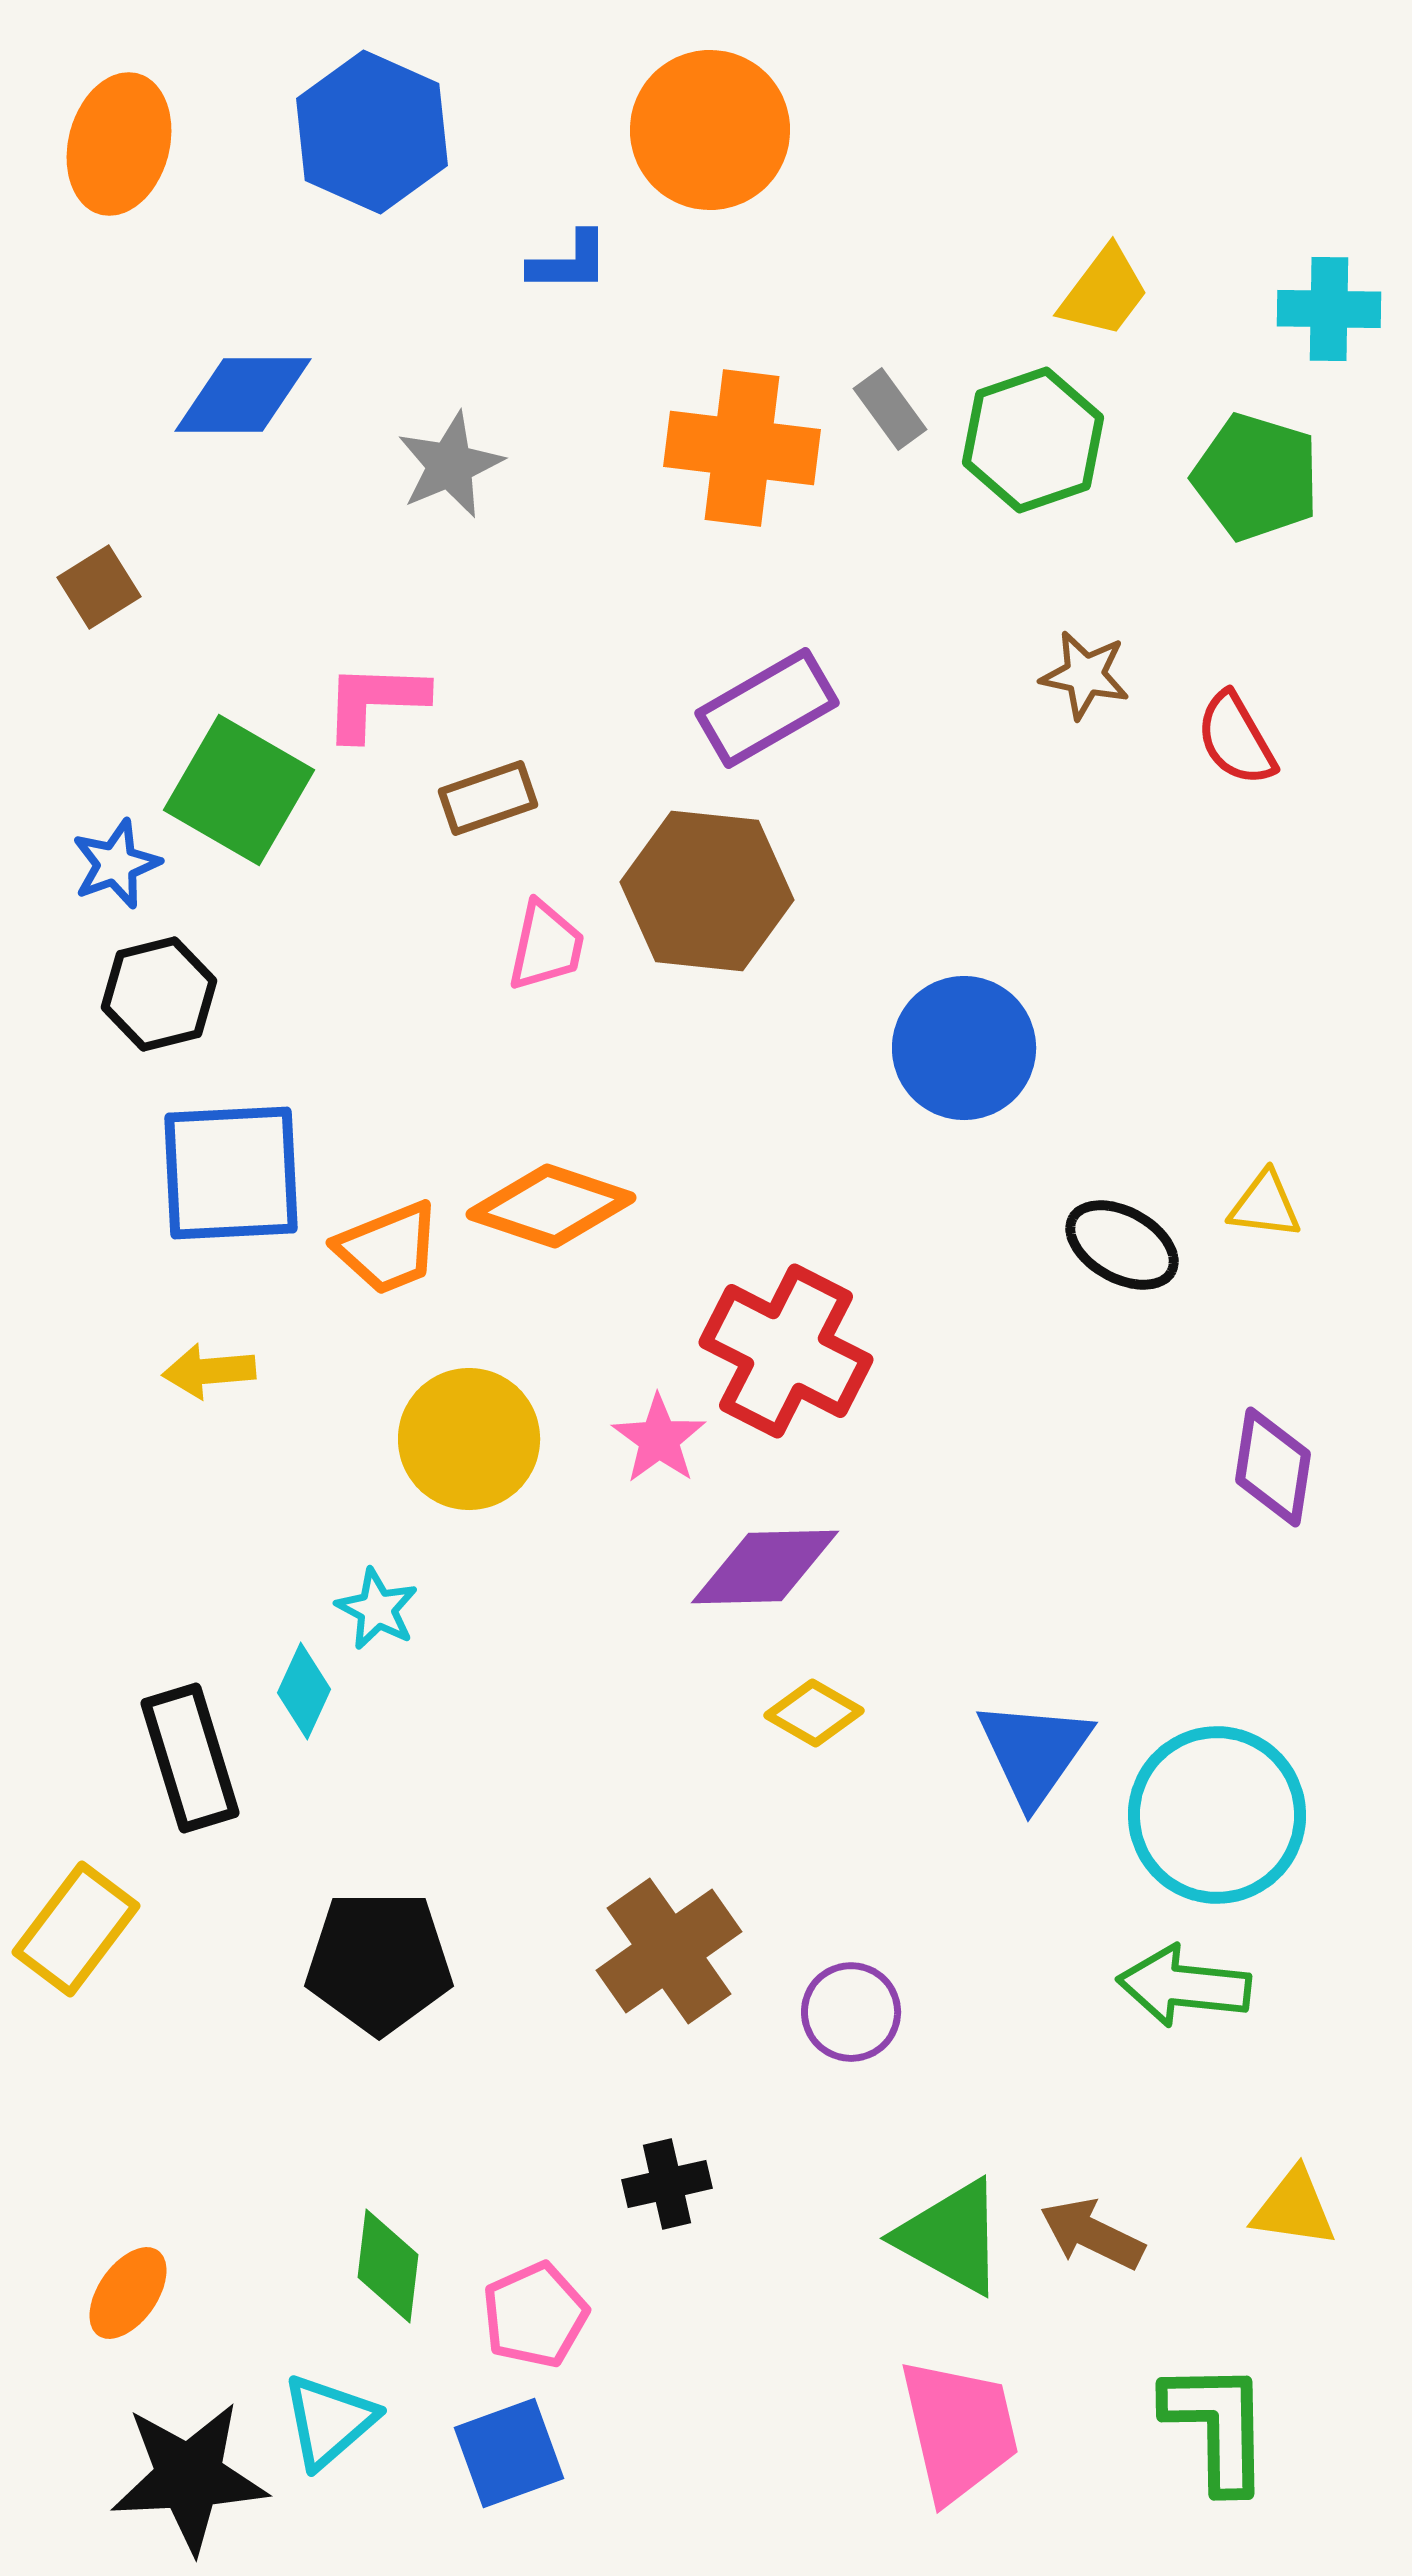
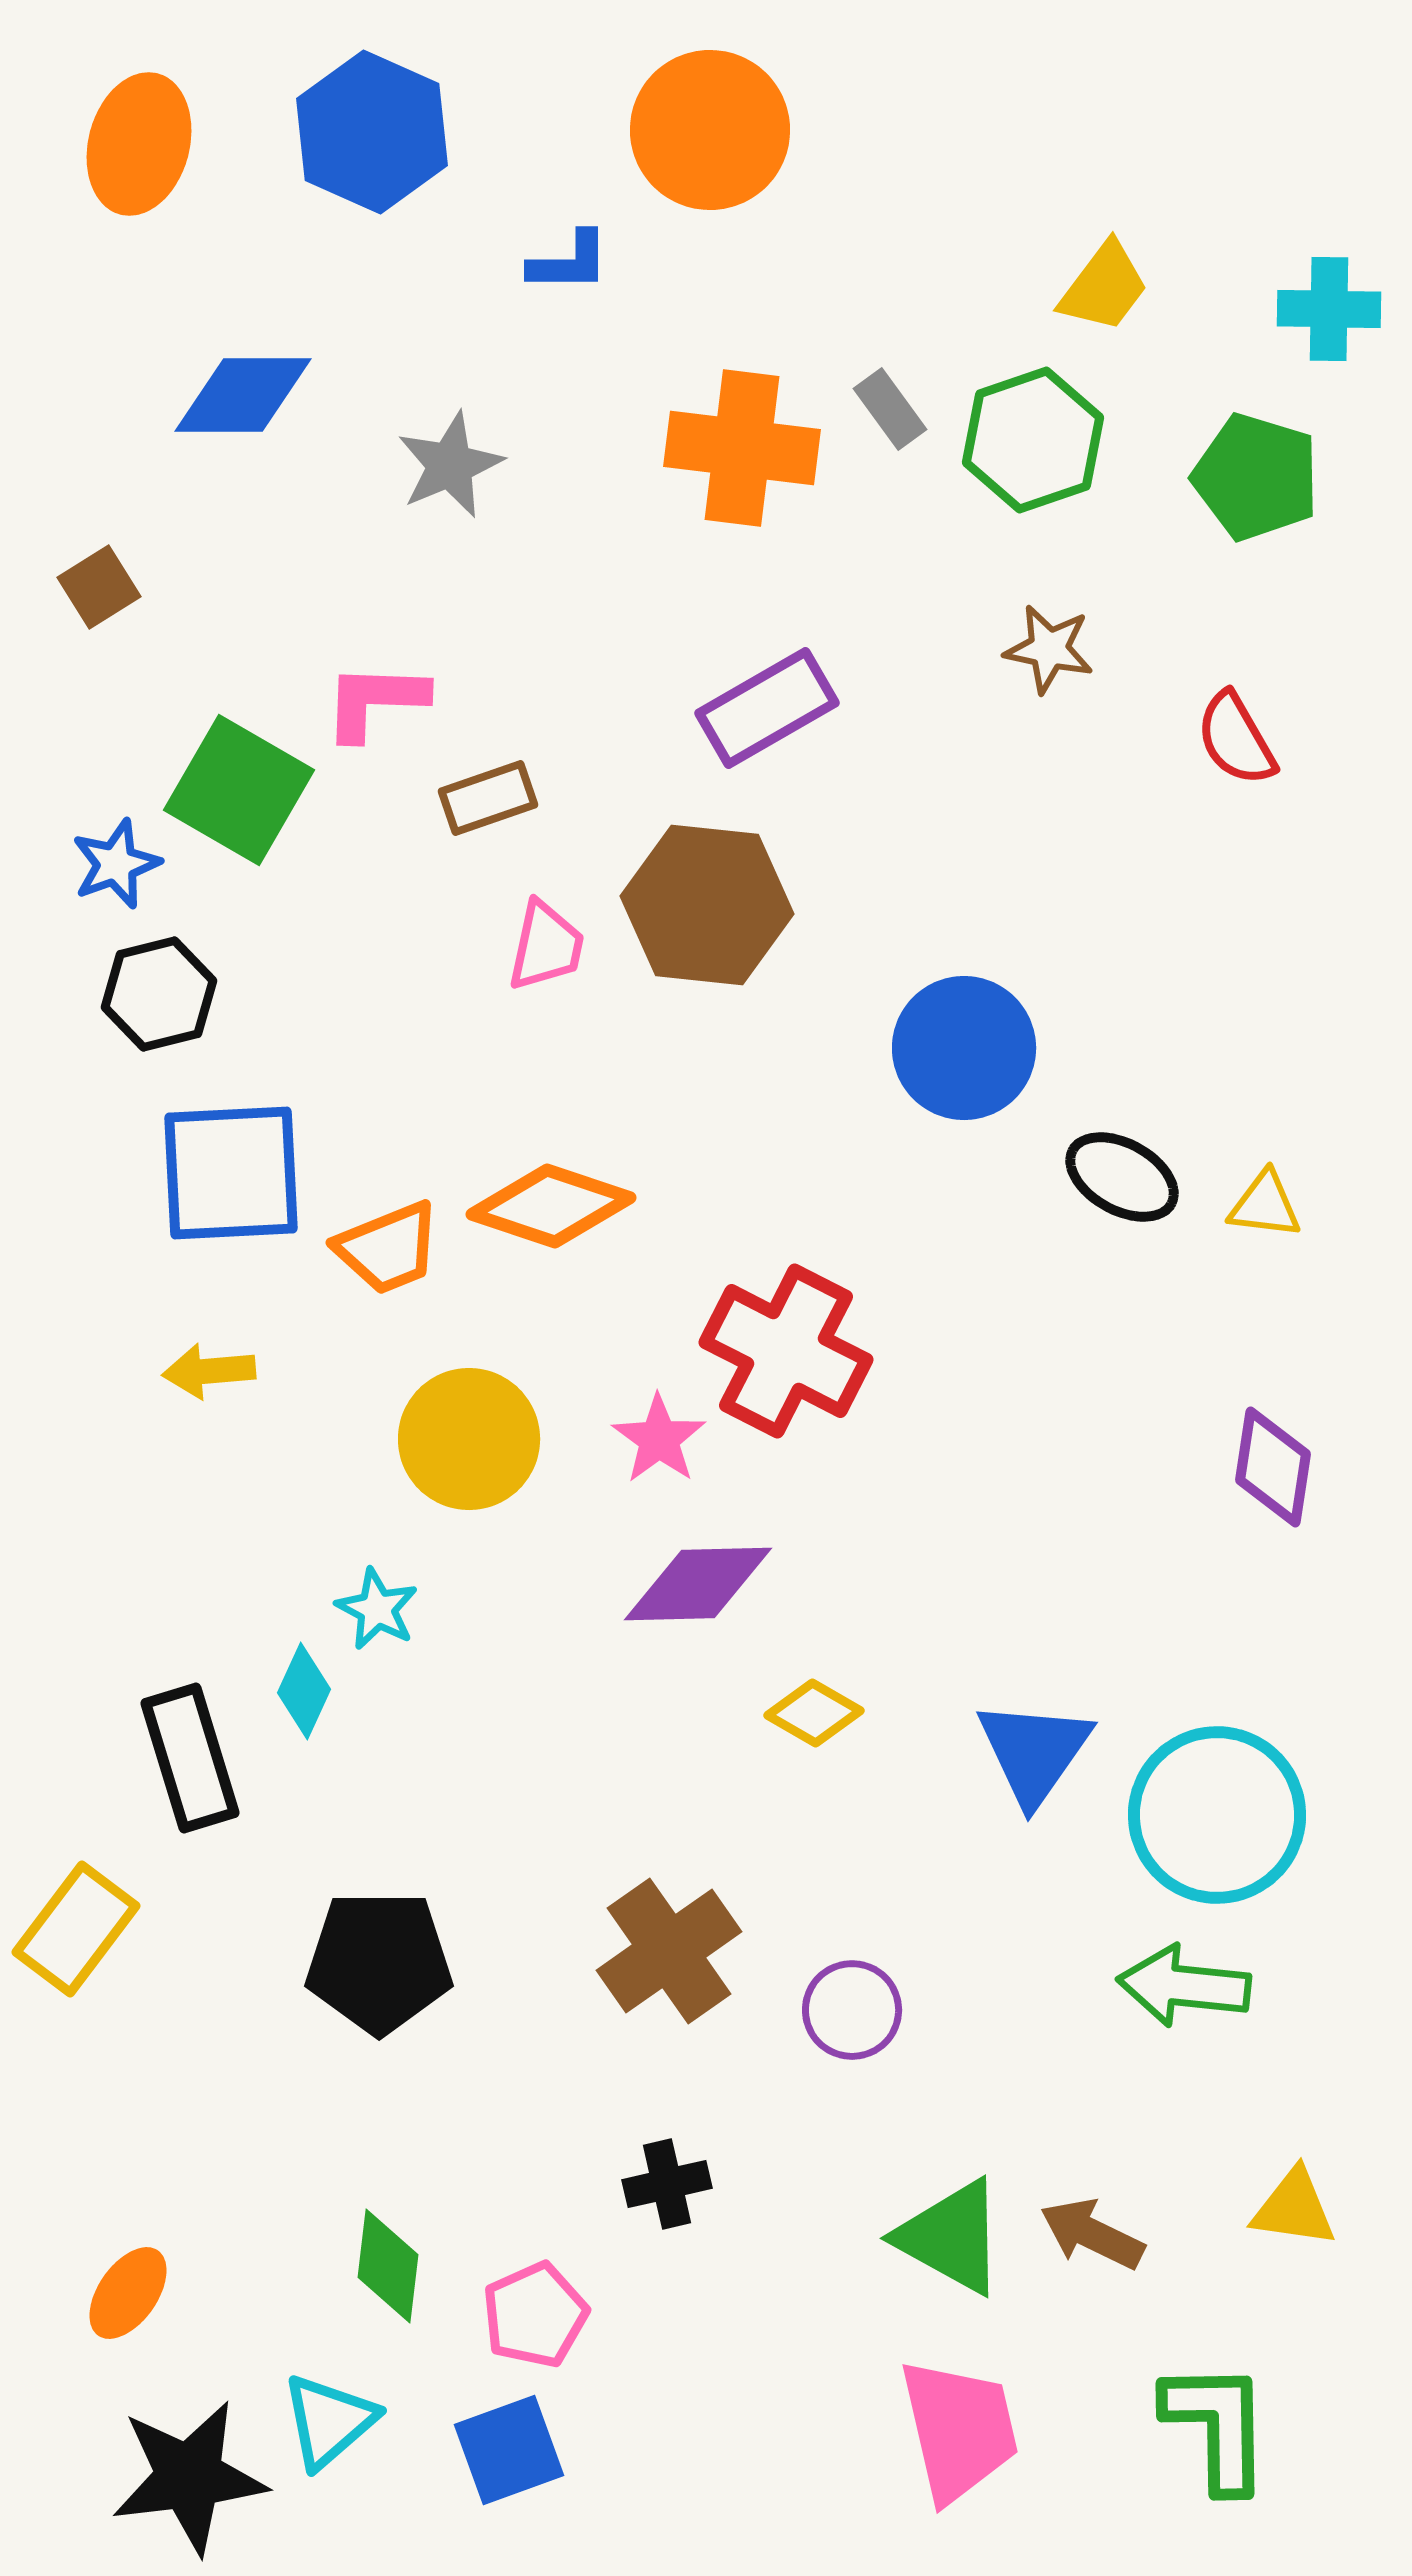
orange ellipse at (119, 144): moved 20 px right
yellow trapezoid at (1104, 292): moved 5 px up
brown star at (1085, 675): moved 36 px left, 26 px up
brown hexagon at (707, 891): moved 14 px down
black ellipse at (1122, 1245): moved 68 px up
purple diamond at (765, 1567): moved 67 px left, 17 px down
purple circle at (851, 2012): moved 1 px right, 2 px up
blue square at (509, 2453): moved 3 px up
black star at (189, 2477): rotated 4 degrees counterclockwise
